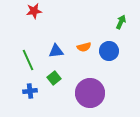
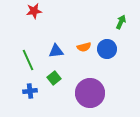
blue circle: moved 2 px left, 2 px up
